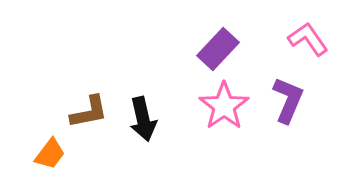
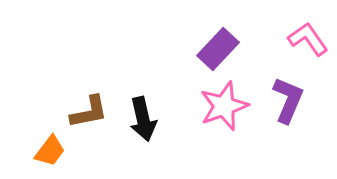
pink star: rotated 15 degrees clockwise
orange trapezoid: moved 3 px up
